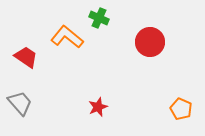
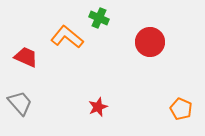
red trapezoid: rotated 10 degrees counterclockwise
